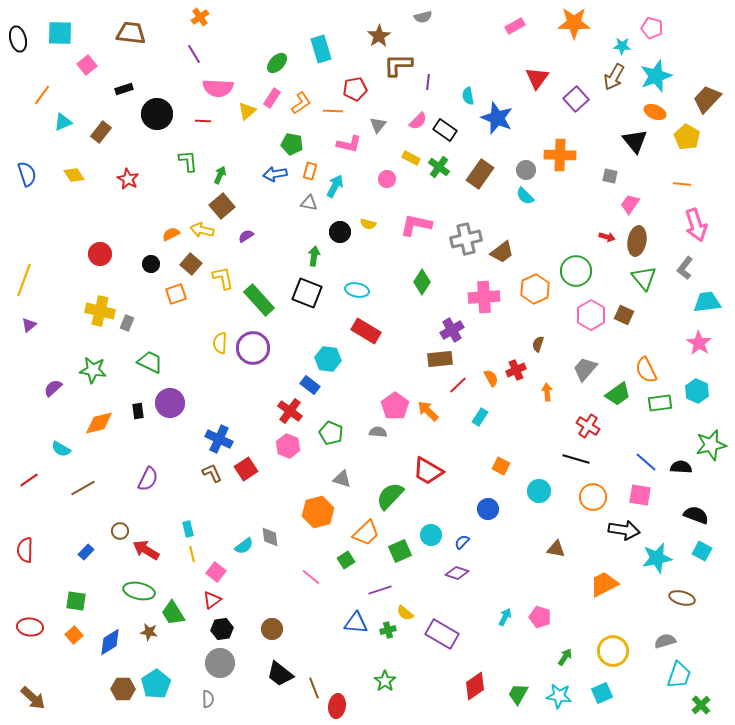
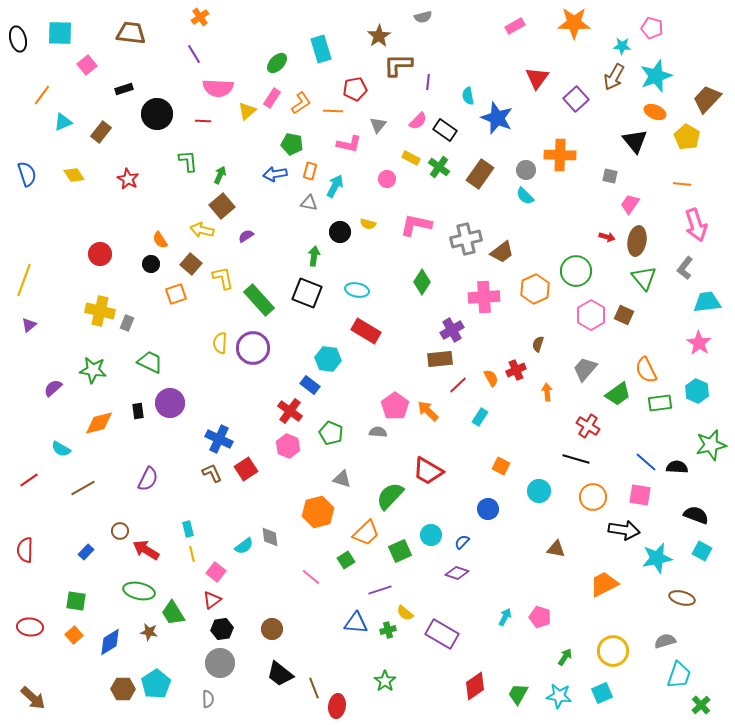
orange semicircle at (171, 234): moved 11 px left, 6 px down; rotated 96 degrees counterclockwise
black semicircle at (681, 467): moved 4 px left
